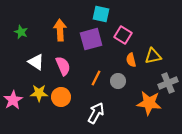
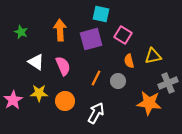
orange semicircle: moved 2 px left, 1 px down
orange circle: moved 4 px right, 4 px down
